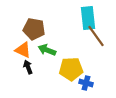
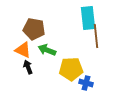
brown line: rotated 30 degrees clockwise
